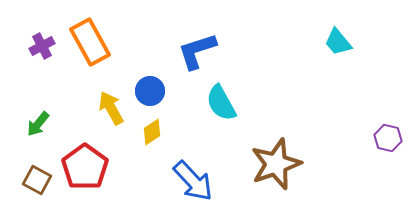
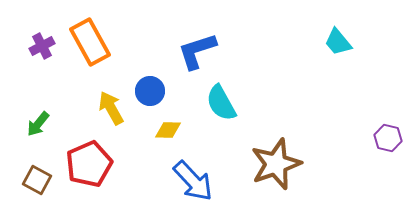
yellow diamond: moved 16 px right, 2 px up; rotated 36 degrees clockwise
red pentagon: moved 4 px right, 3 px up; rotated 12 degrees clockwise
